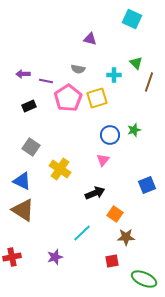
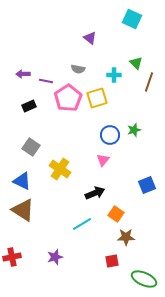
purple triangle: moved 1 px up; rotated 24 degrees clockwise
orange square: moved 1 px right
cyan line: moved 9 px up; rotated 12 degrees clockwise
